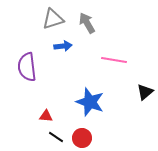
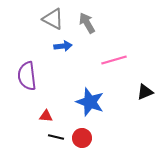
gray triangle: rotated 45 degrees clockwise
pink line: rotated 25 degrees counterclockwise
purple semicircle: moved 9 px down
black triangle: rotated 18 degrees clockwise
black line: rotated 21 degrees counterclockwise
